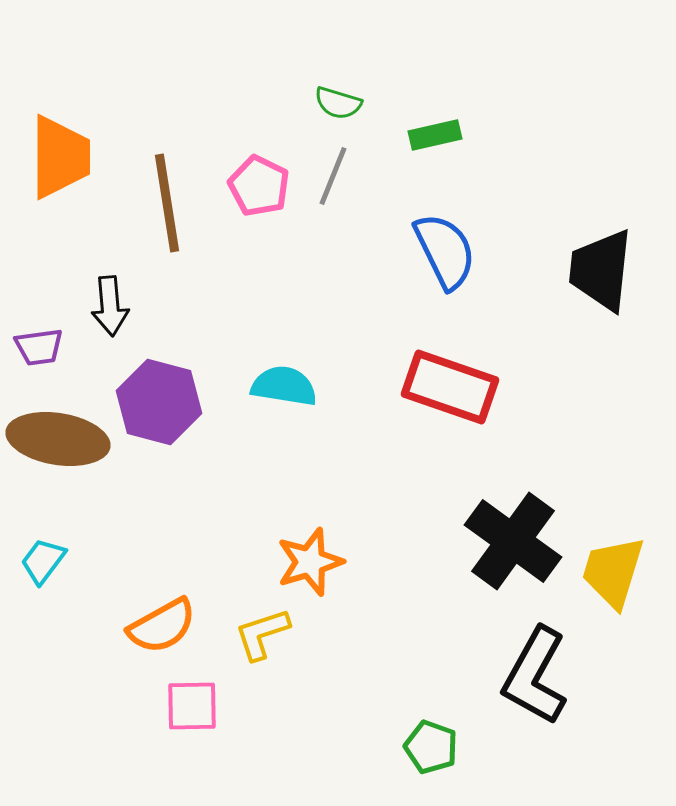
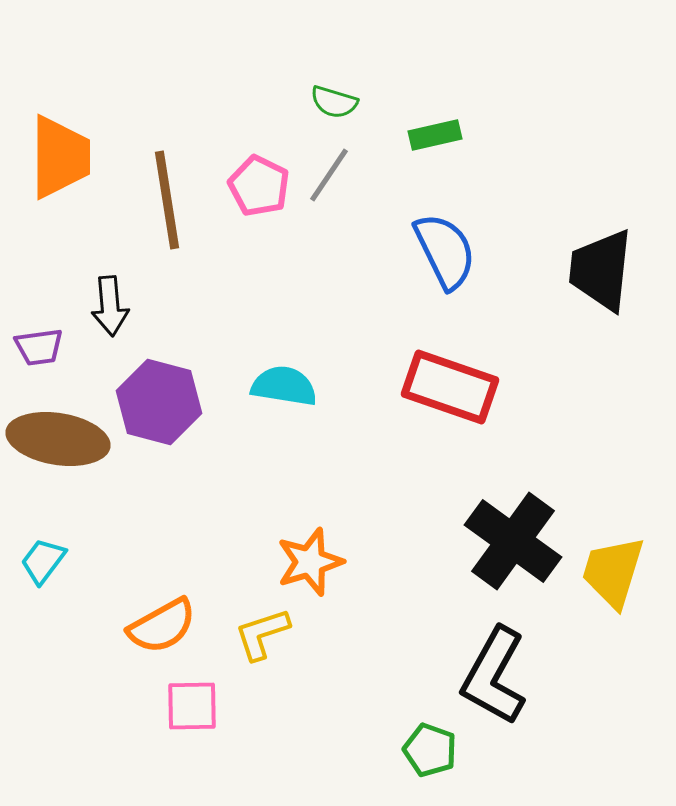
green semicircle: moved 4 px left, 1 px up
gray line: moved 4 px left, 1 px up; rotated 12 degrees clockwise
brown line: moved 3 px up
black L-shape: moved 41 px left
green pentagon: moved 1 px left, 3 px down
